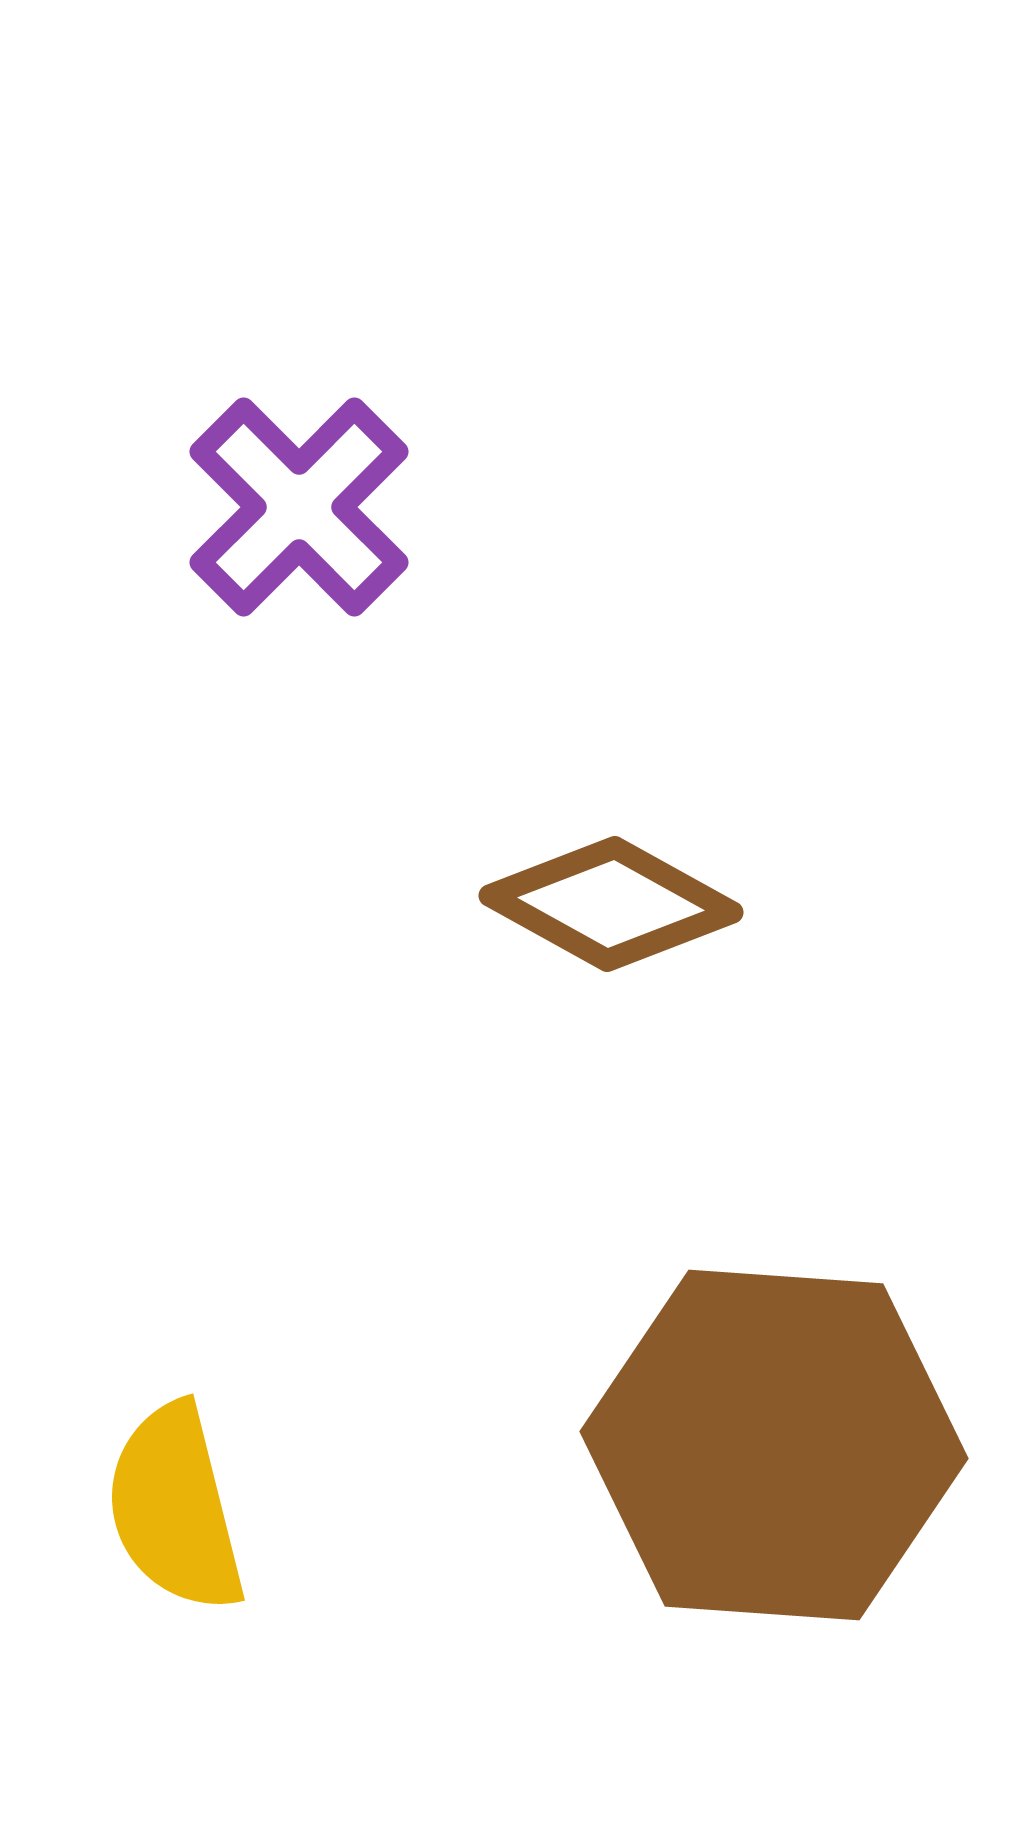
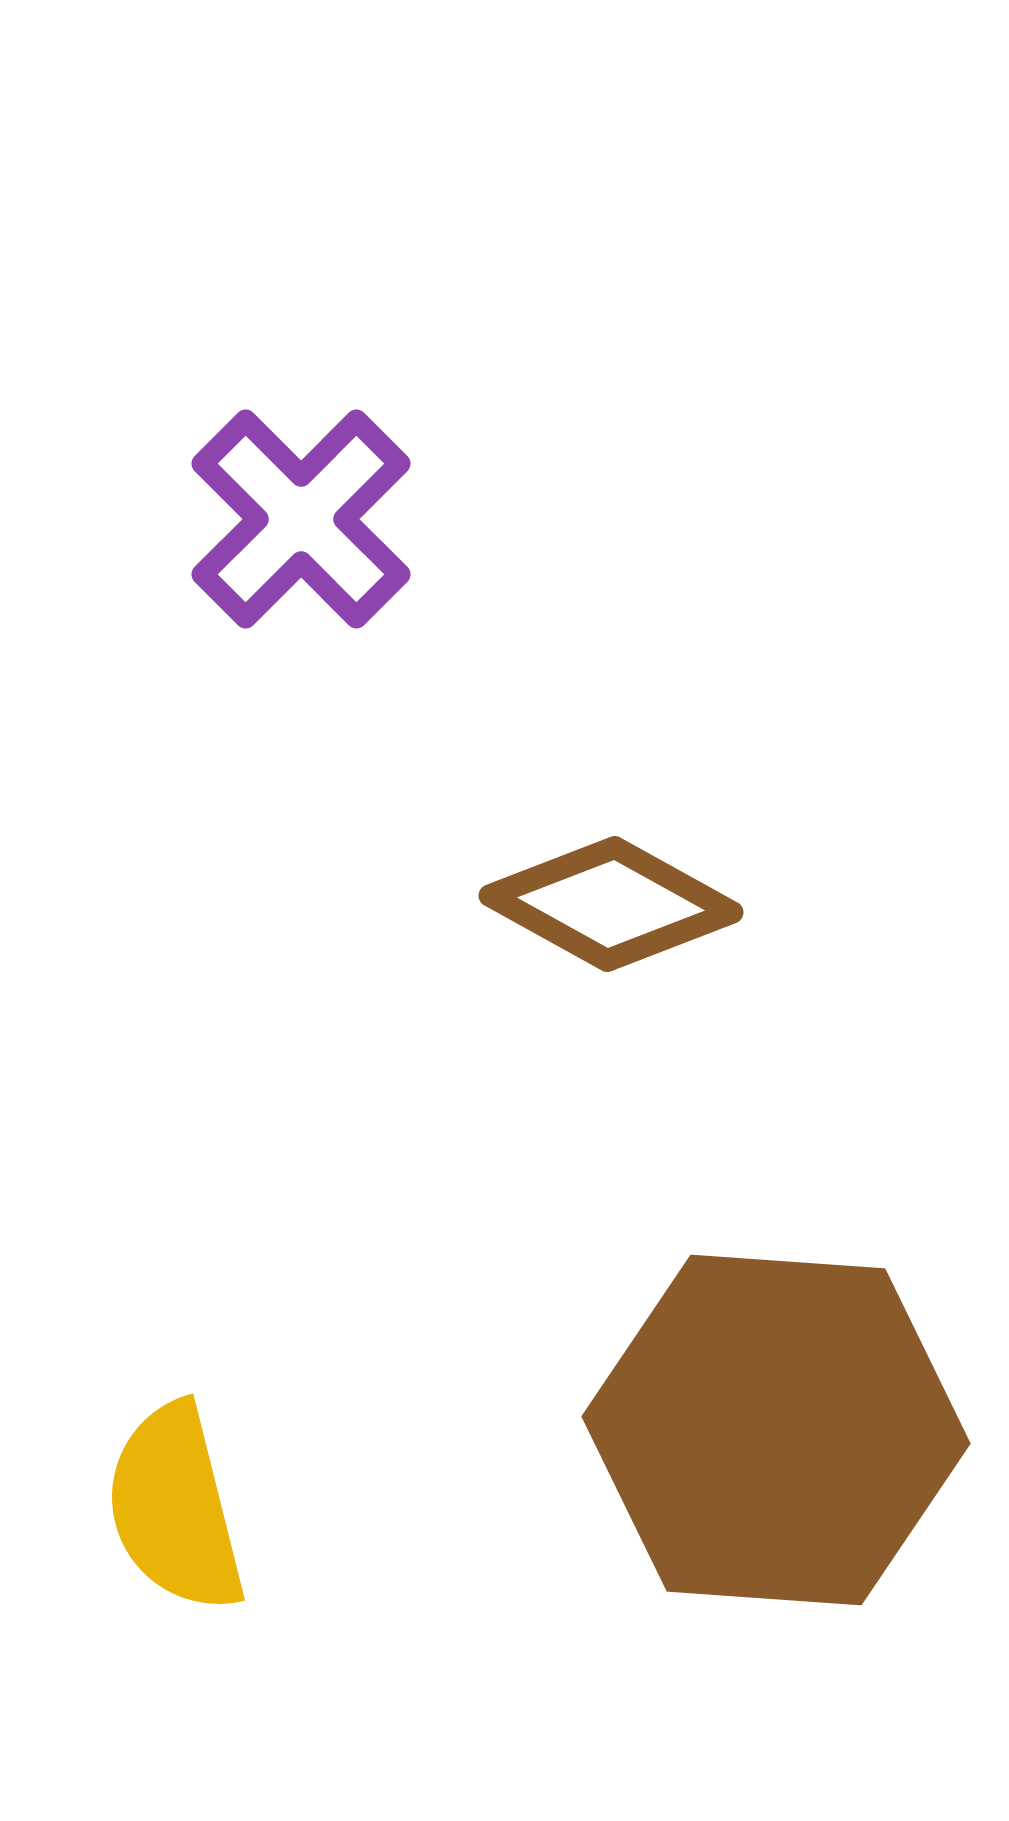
purple cross: moved 2 px right, 12 px down
brown hexagon: moved 2 px right, 15 px up
